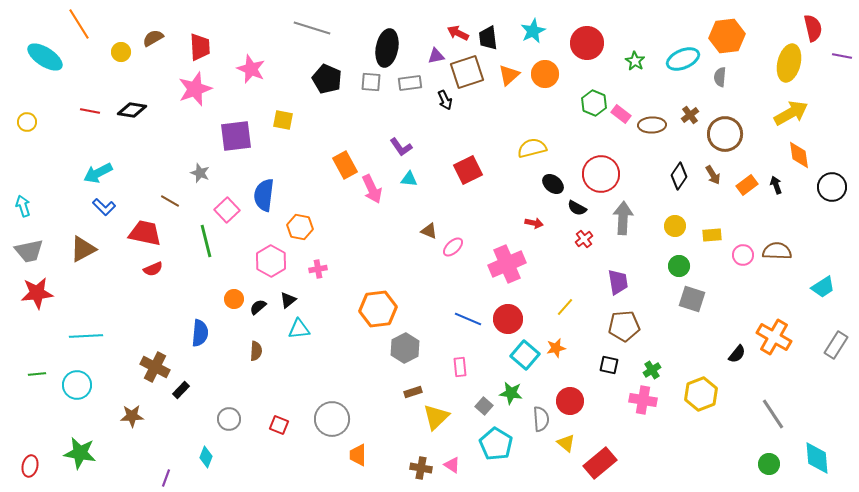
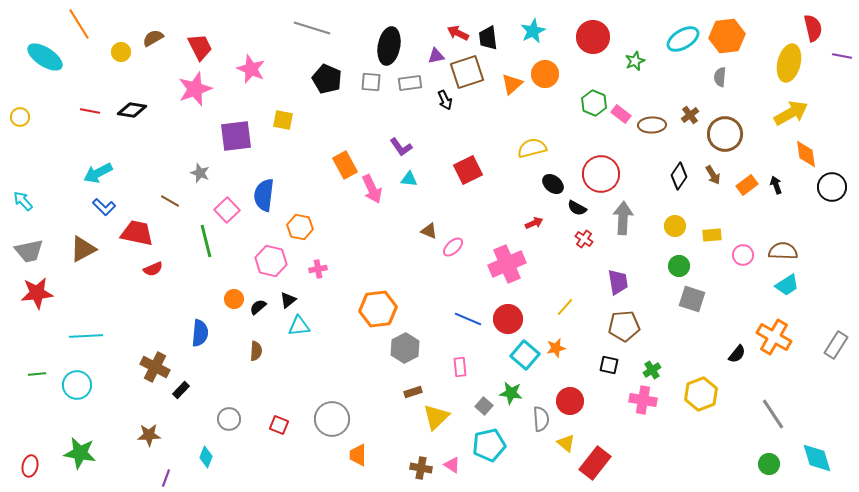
red circle at (587, 43): moved 6 px right, 6 px up
red trapezoid at (200, 47): rotated 24 degrees counterclockwise
black ellipse at (387, 48): moved 2 px right, 2 px up
cyan ellipse at (683, 59): moved 20 px up; rotated 8 degrees counterclockwise
green star at (635, 61): rotated 18 degrees clockwise
orange triangle at (509, 75): moved 3 px right, 9 px down
yellow circle at (27, 122): moved 7 px left, 5 px up
orange diamond at (799, 155): moved 7 px right, 1 px up
cyan arrow at (23, 206): moved 5 px up; rotated 25 degrees counterclockwise
red arrow at (534, 223): rotated 36 degrees counterclockwise
red trapezoid at (145, 233): moved 8 px left
red cross at (584, 239): rotated 18 degrees counterclockwise
brown semicircle at (777, 251): moved 6 px right
pink hexagon at (271, 261): rotated 16 degrees counterclockwise
cyan trapezoid at (823, 287): moved 36 px left, 2 px up
cyan triangle at (299, 329): moved 3 px up
brown star at (132, 416): moved 17 px right, 19 px down
cyan pentagon at (496, 444): moved 7 px left, 1 px down; rotated 28 degrees clockwise
cyan diamond at (817, 458): rotated 12 degrees counterclockwise
red rectangle at (600, 463): moved 5 px left; rotated 12 degrees counterclockwise
